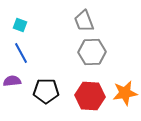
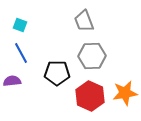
gray hexagon: moved 4 px down
black pentagon: moved 11 px right, 18 px up
red hexagon: rotated 20 degrees clockwise
